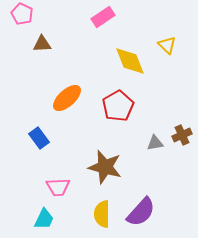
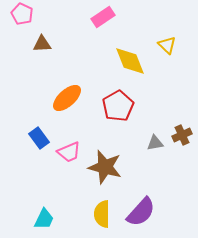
pink trapezoid: moved 11 px right, 35 px up; rotated 20 degrees counterclockwise
